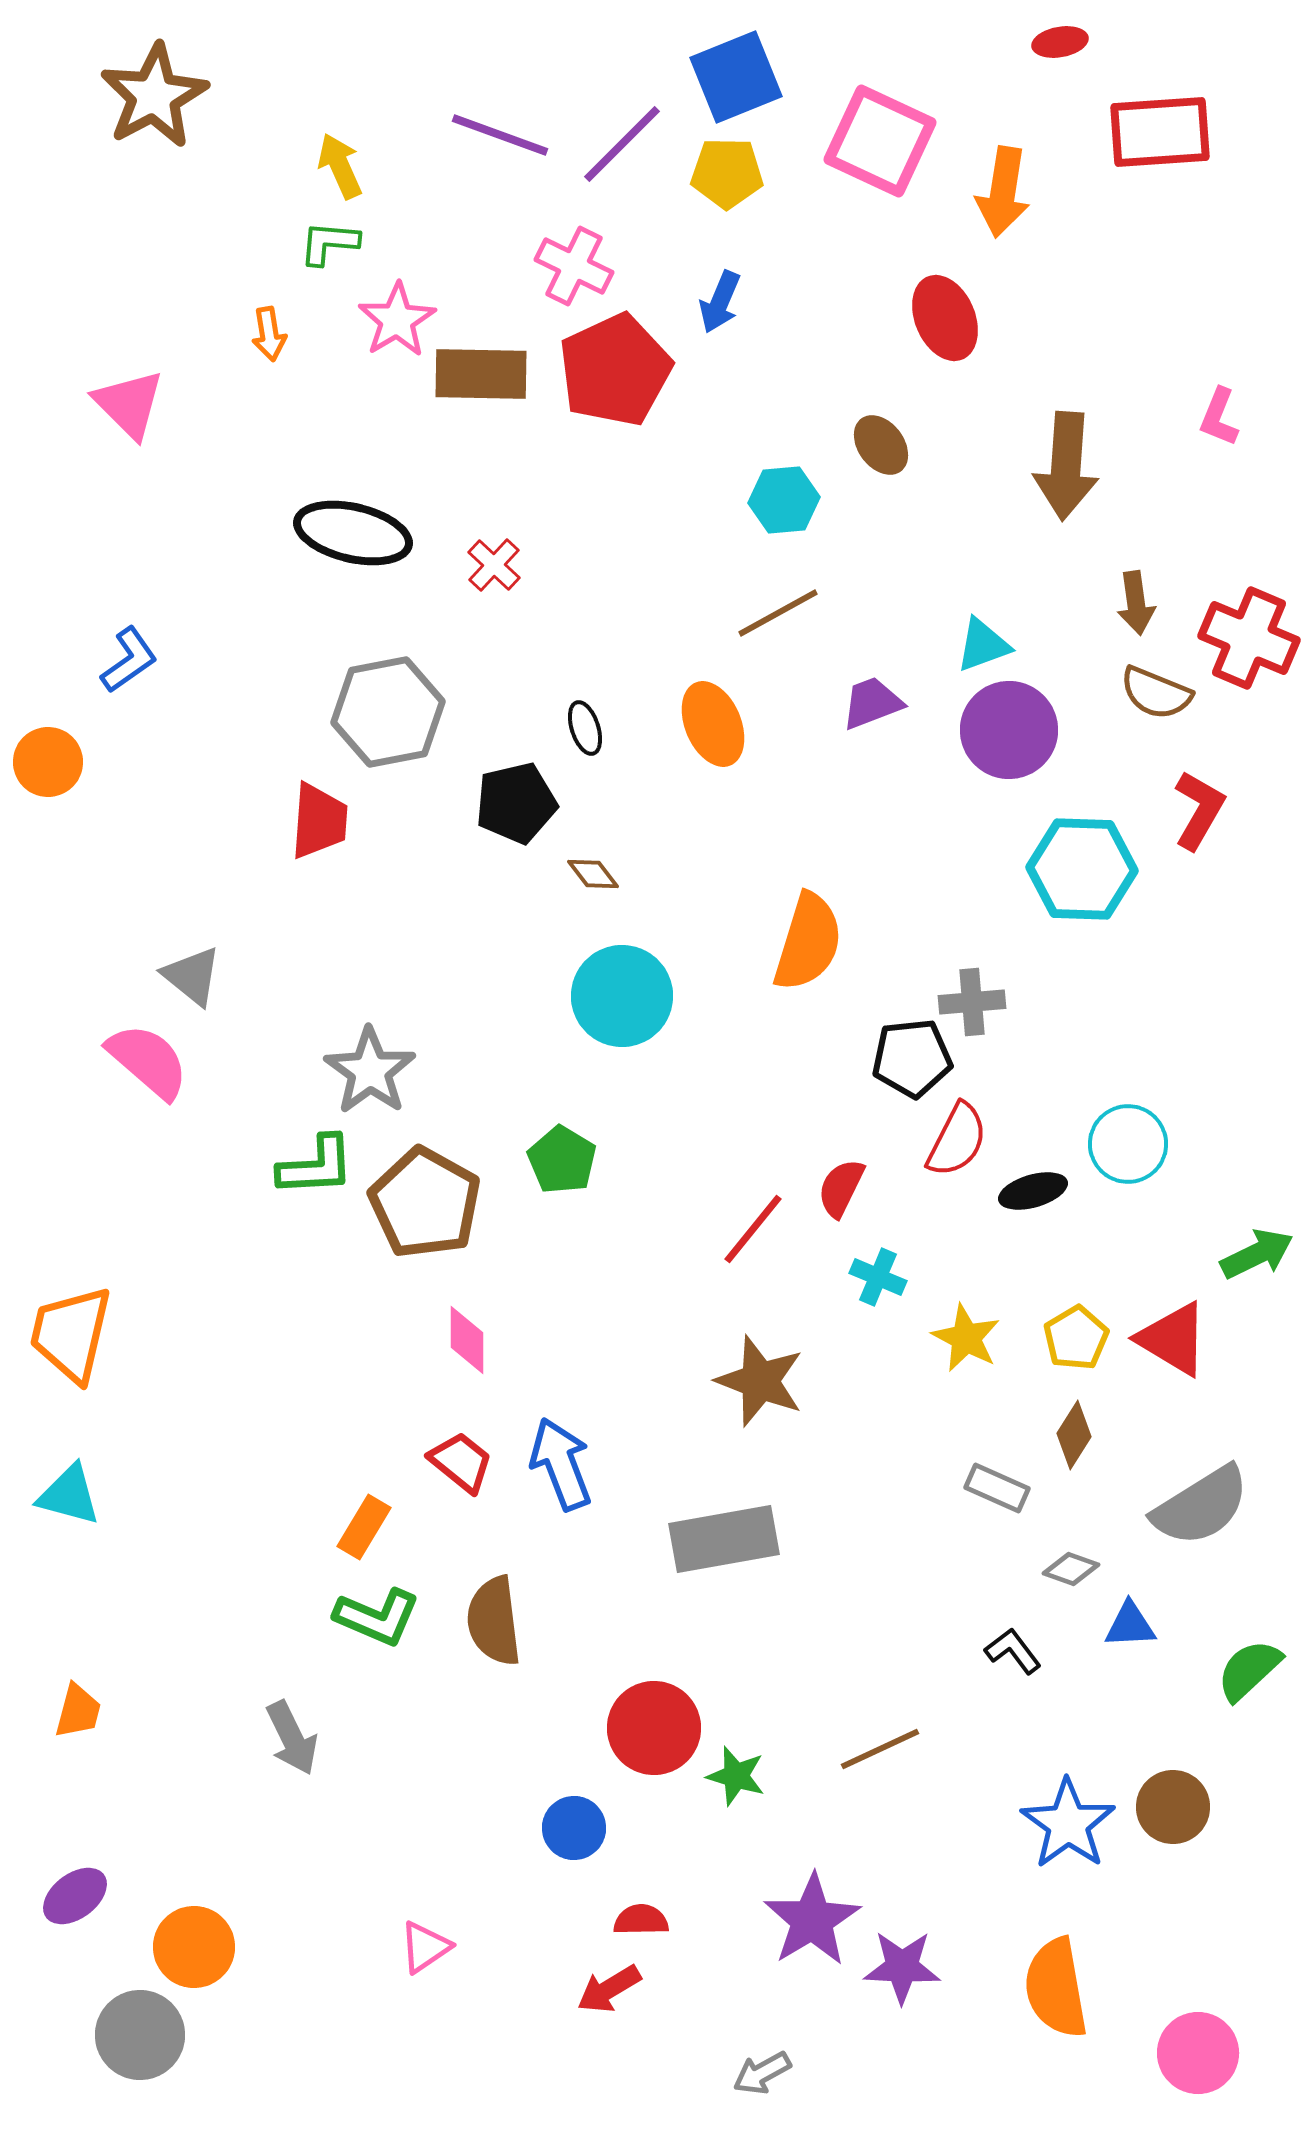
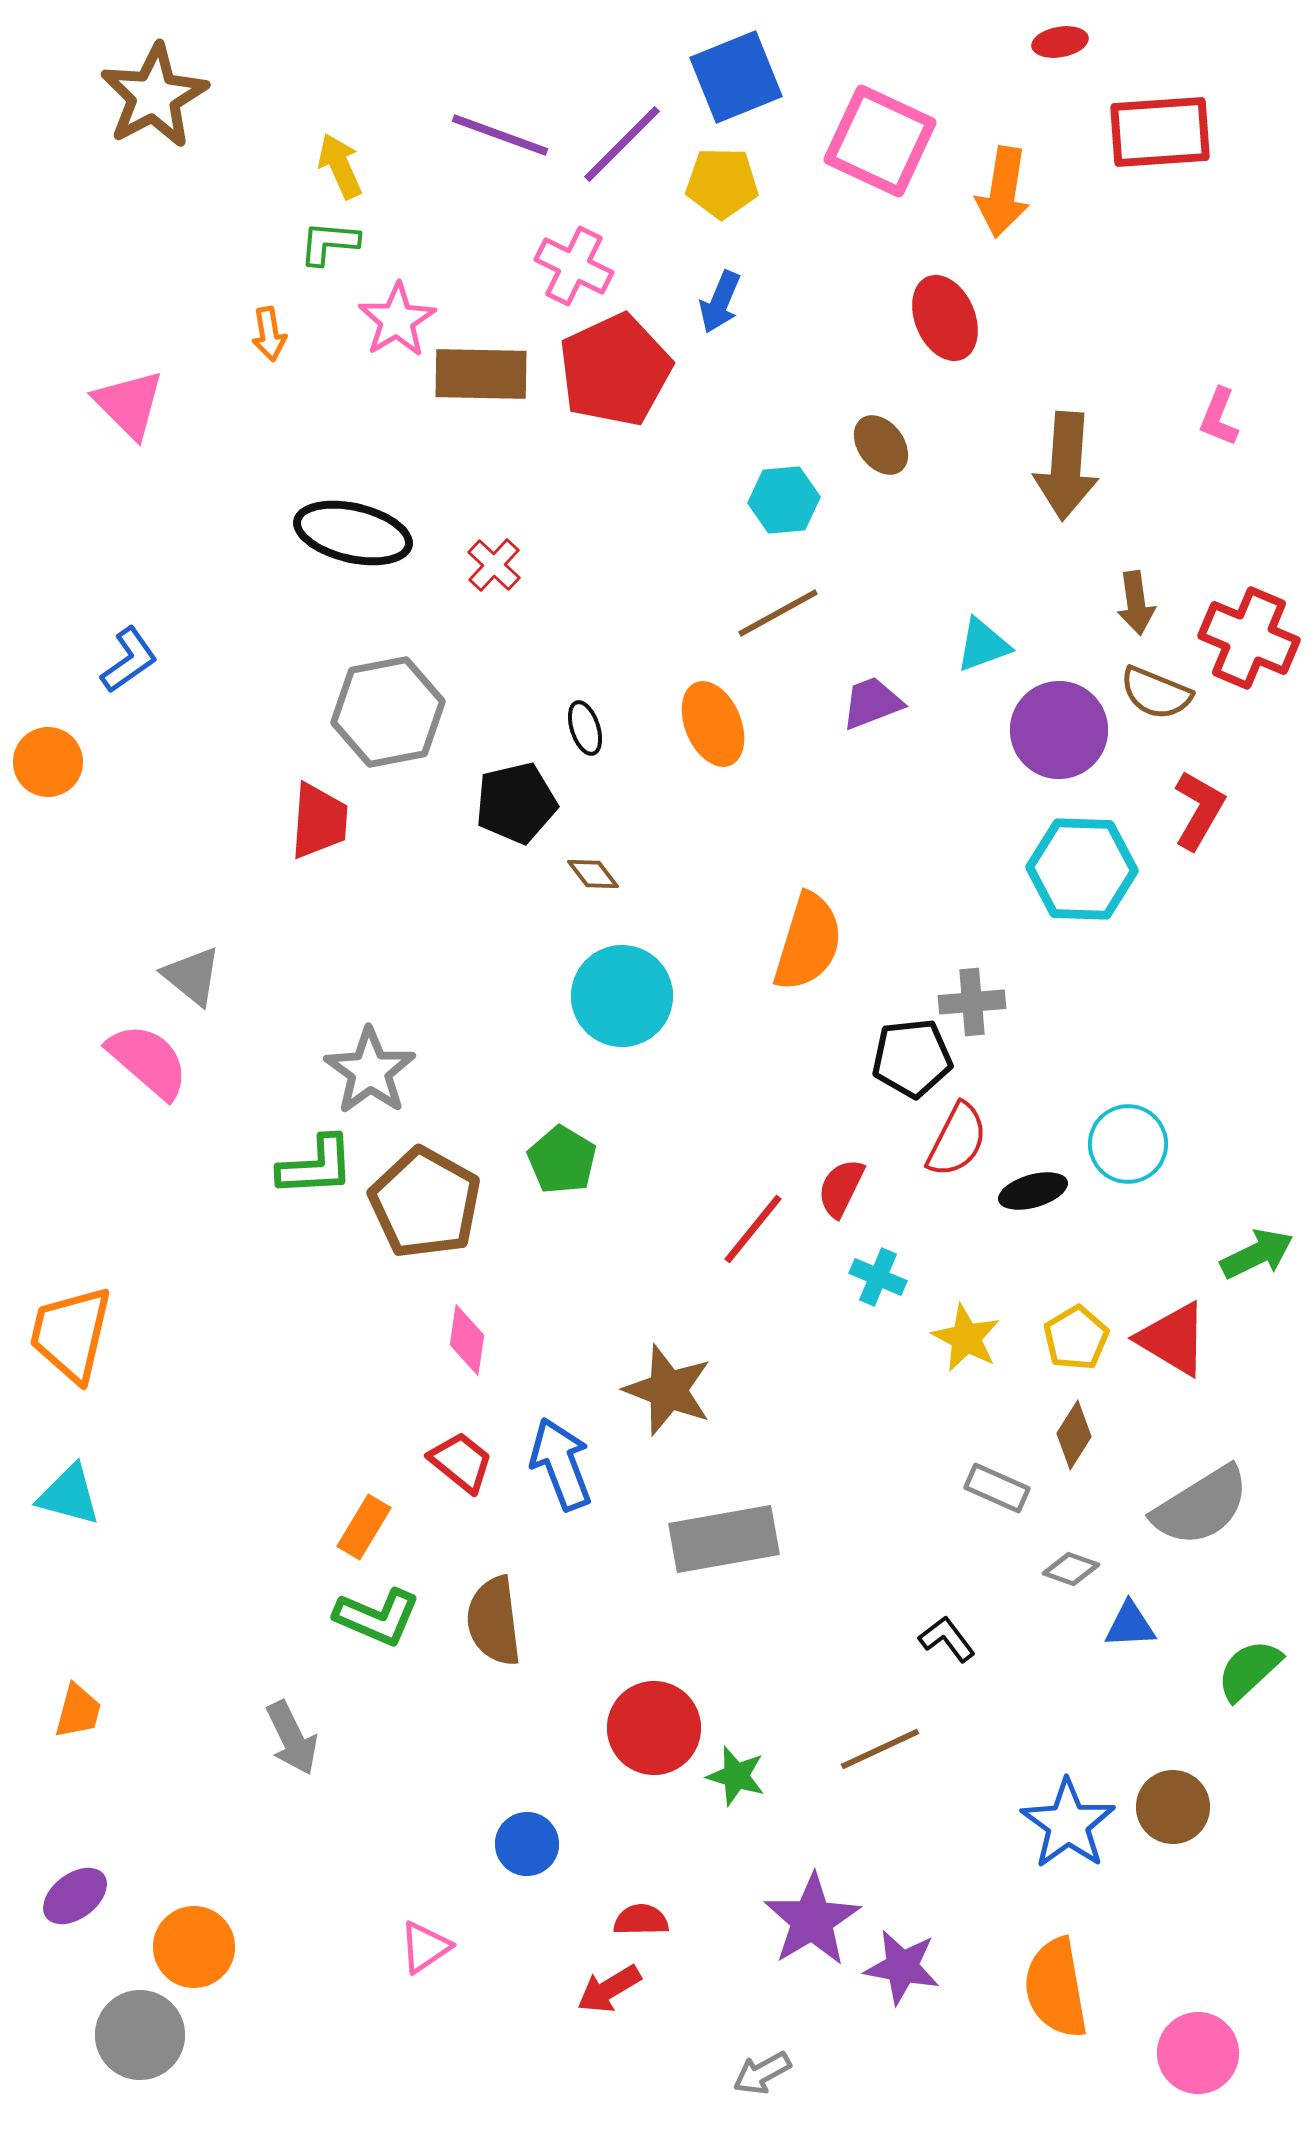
yellow pentagon at (727, 173): moved 5 px left, 10 px down
purple circle at (1009, 730): moved 50 px right
pink diamond at (467, 1340): rotated 8 degrees clockwise
brown star at (760, 1381): moved 92 px left, 9 px down
black L-shape at (1013, 1651): moved 66 px left, 12 px up
blue circle at (574, 1828): moved 47 px left, 16 px down
purple star at (902, 1967): rotated 8 degrees clockwise
